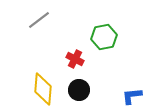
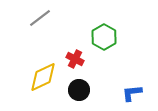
gray line: moved 1 px right, 2 px up
green hexagon: rotated 20 degrees counterclockwise
yellow diamond: moved 12 px up; rotated 60 degrees clockwise
blue L-shape: moved 3 px up
